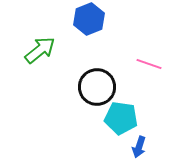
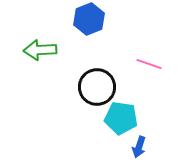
green arrow: rotated 144 degrees counterclockwise
